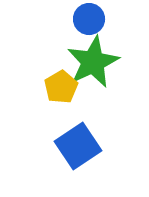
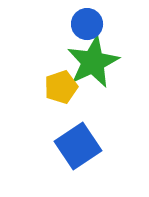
blue circle: moved 2 px left, 5 px down
yellow pentagon: rotated 12 degrees clockwise
